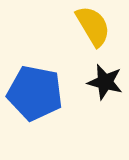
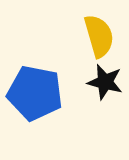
yellow semicircle: moved 6 px right, 10 px down; rotated 15 degrees clockwise
